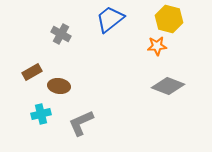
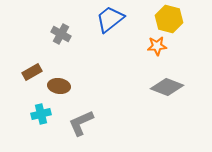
gray diamond: moved 1 px left, 1 px down
